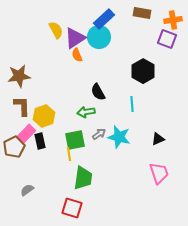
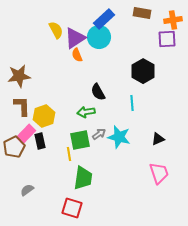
purple square: rotated 24 degrees counterclockwise
cyan line: moved 1 px up
green square: moved 5 px right
